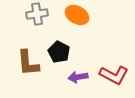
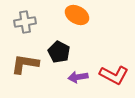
gray cross: moved 12 px left, 8 px down
brown L-shape: moved 3 px left, 1 px down; rotated 104 degrees clockwise
